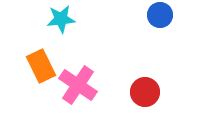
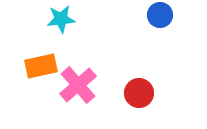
orange rectangle: rotated 76 degrees counterclockwise
pink cross: rotated 15 degrees clockwise
red circle: moved 6 px left, 1 px down
